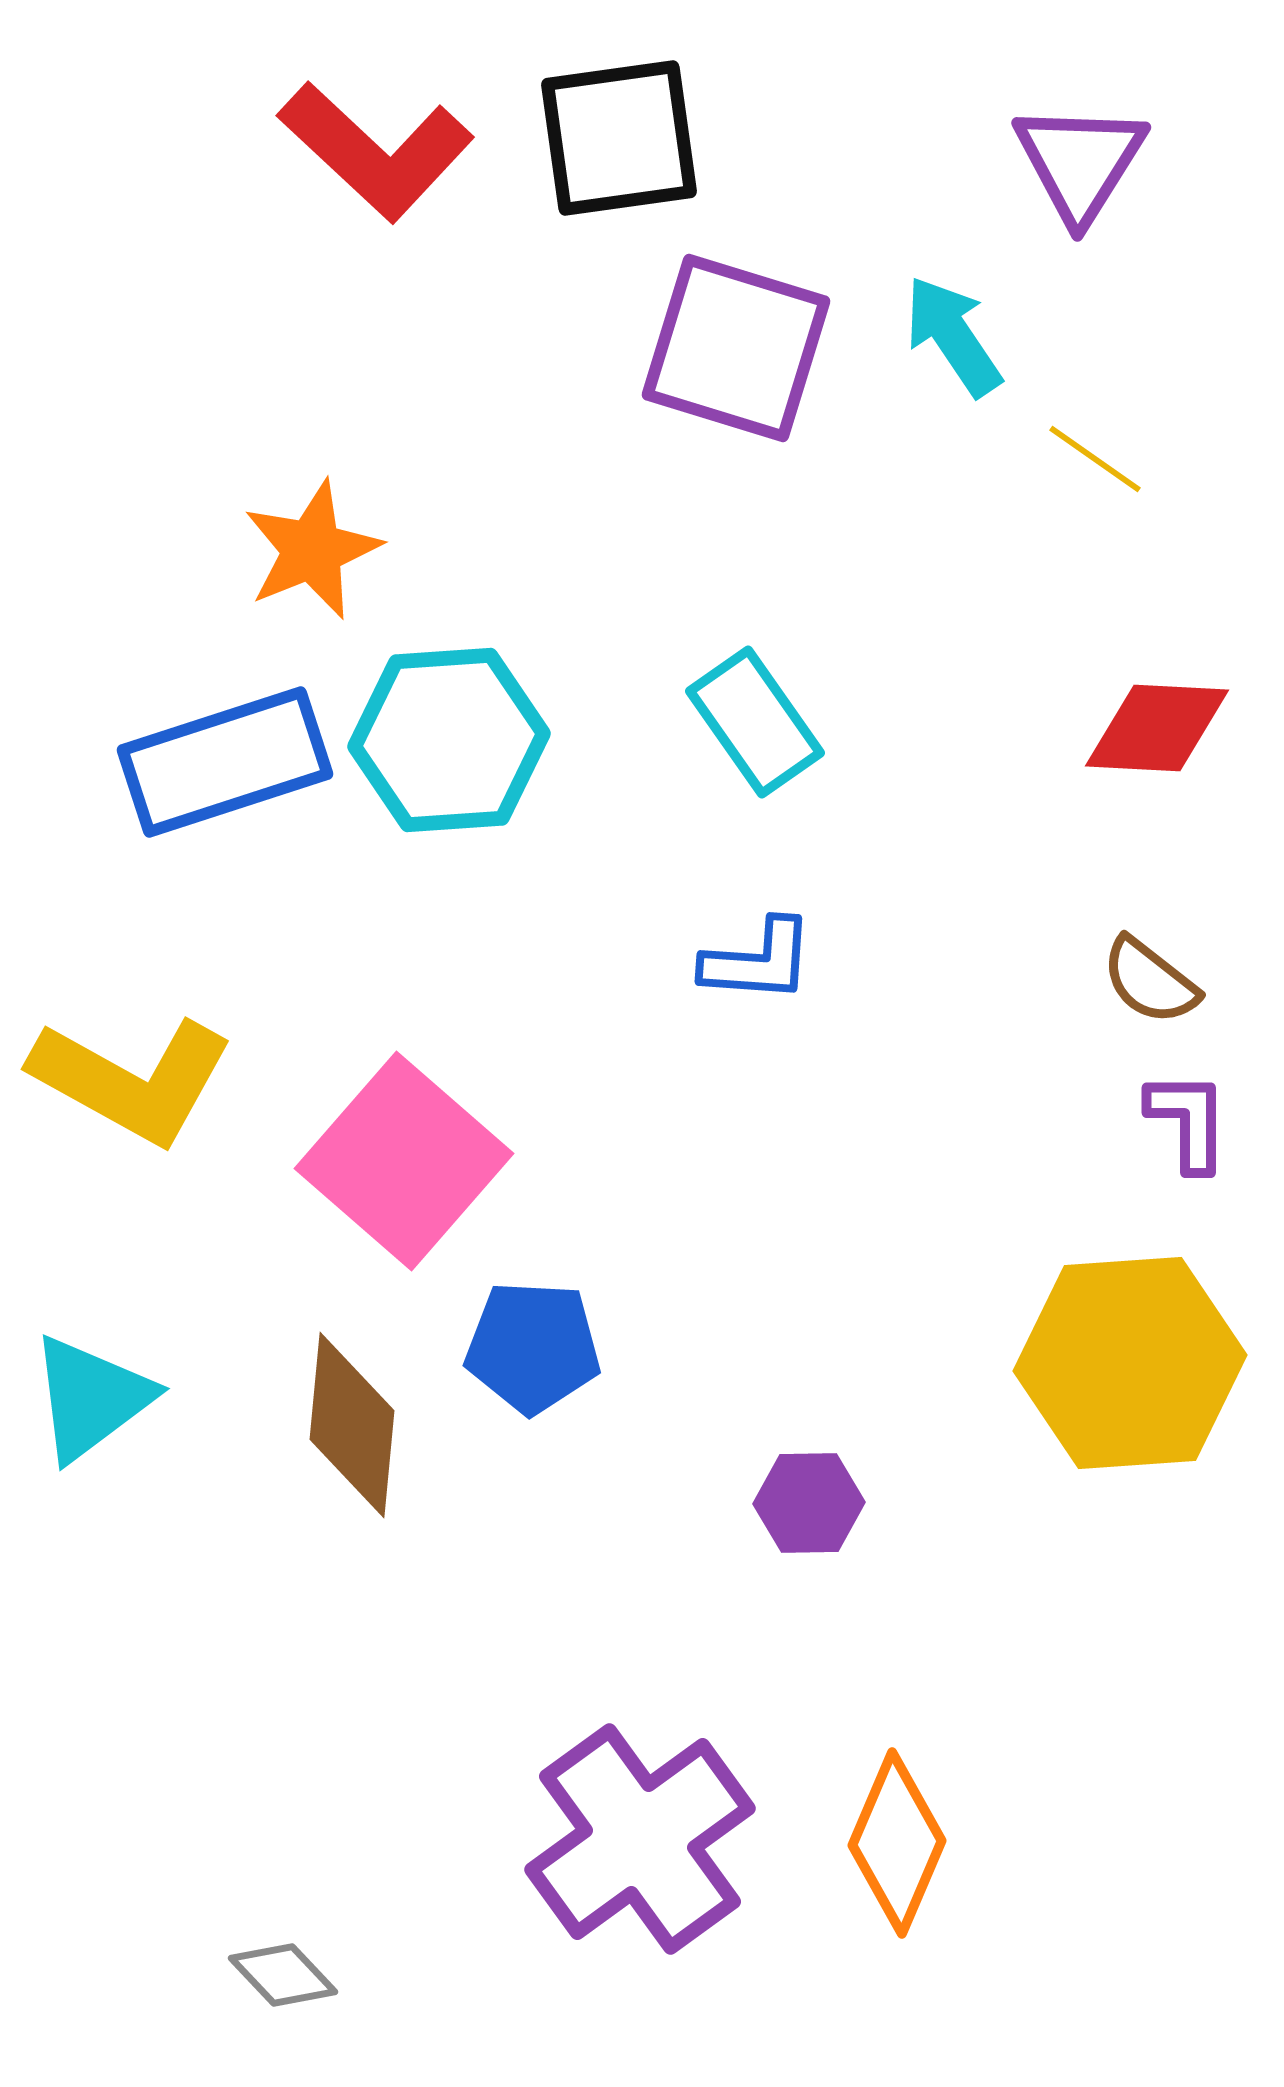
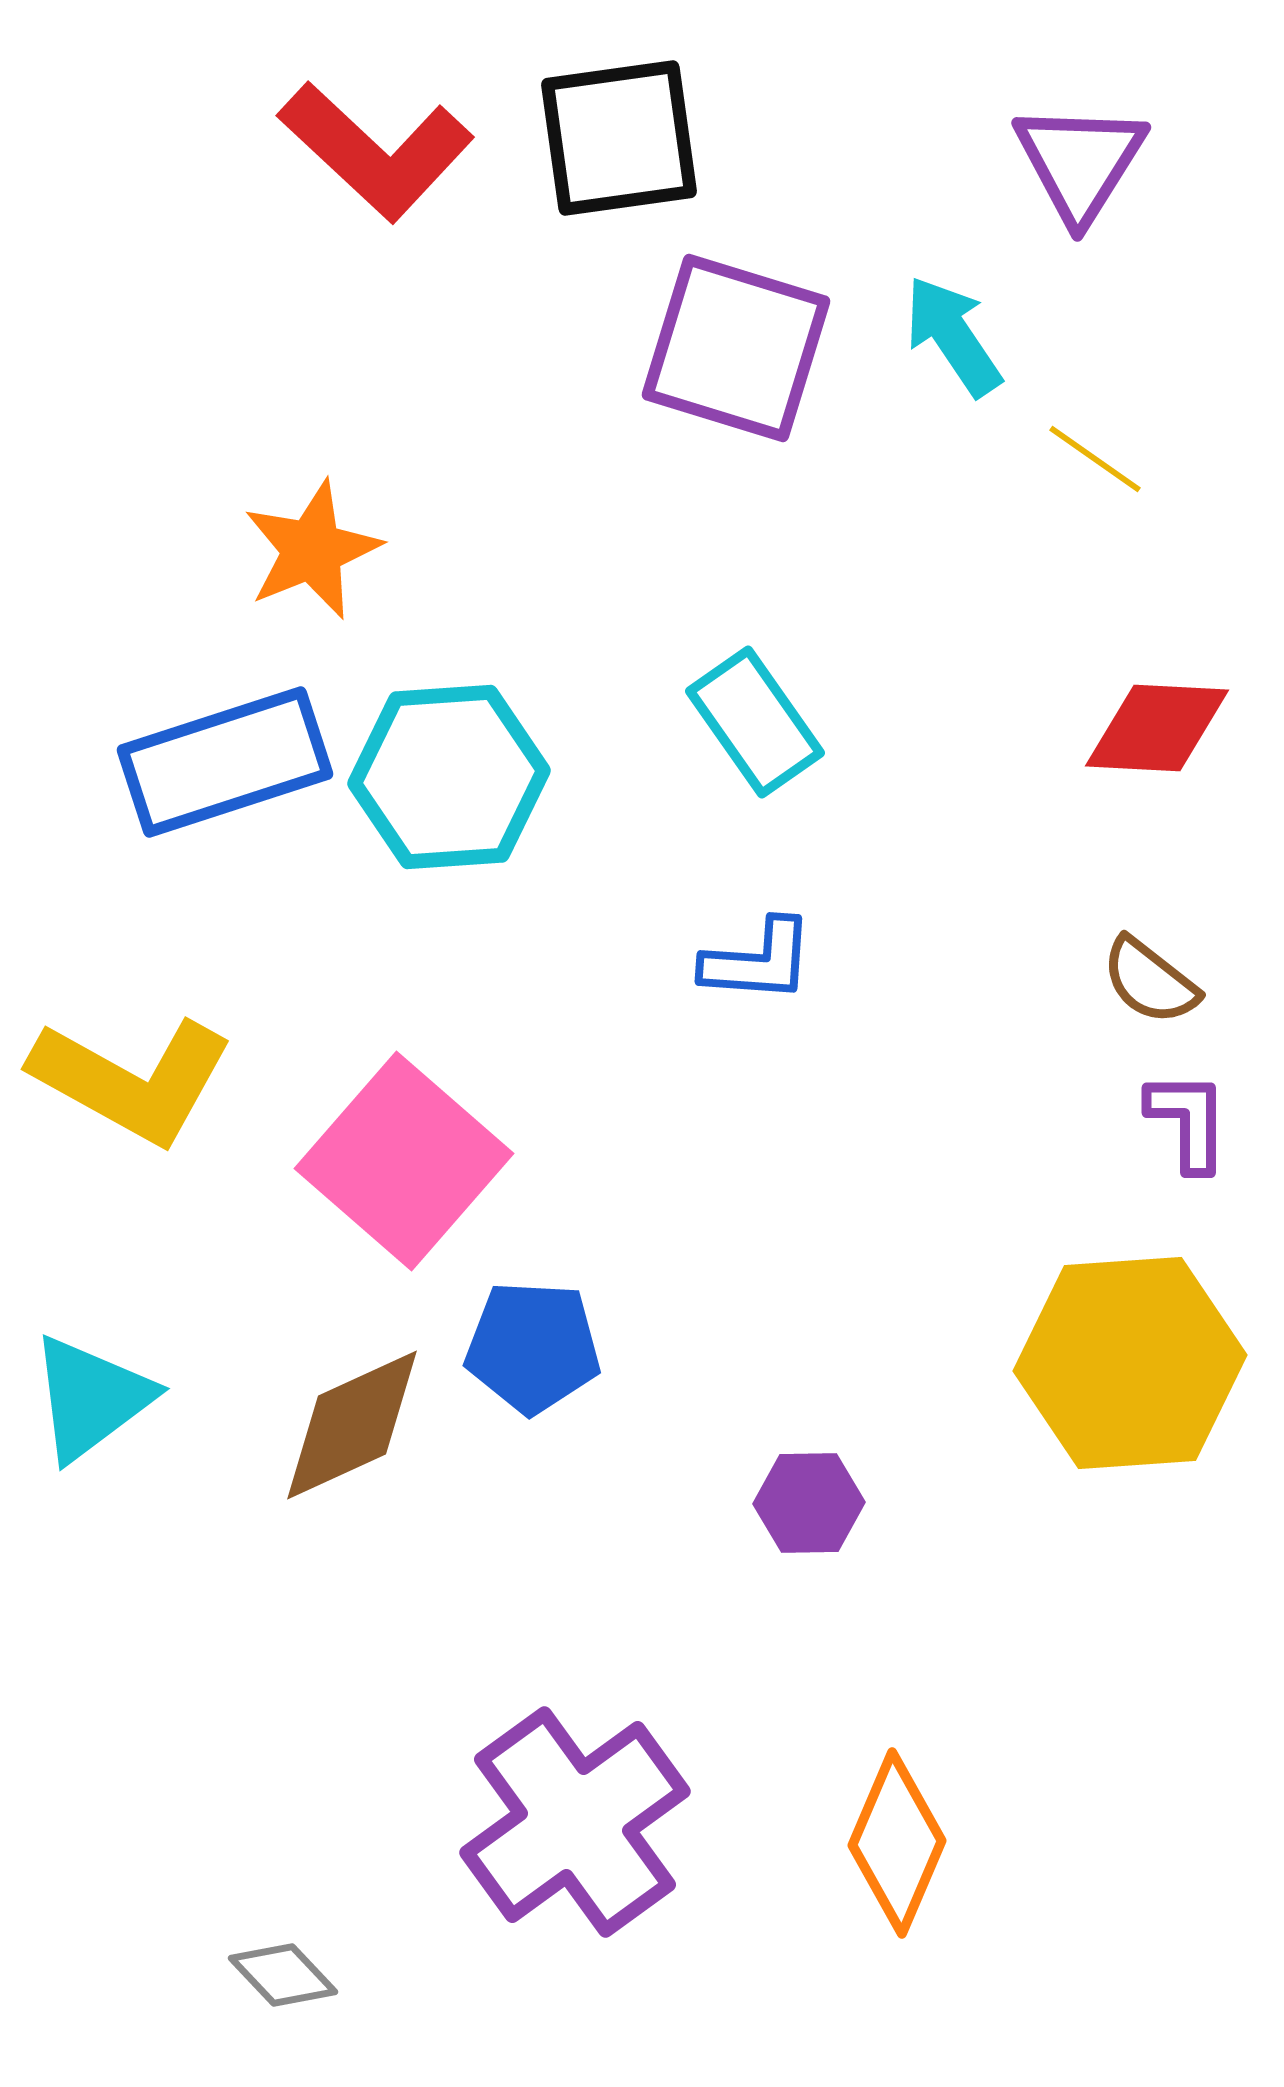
cyan hexagon: moved 37 px down
brown diamond: rotated 60 degrees clockwise
purple cross: moved 65 px left, 17 px up
